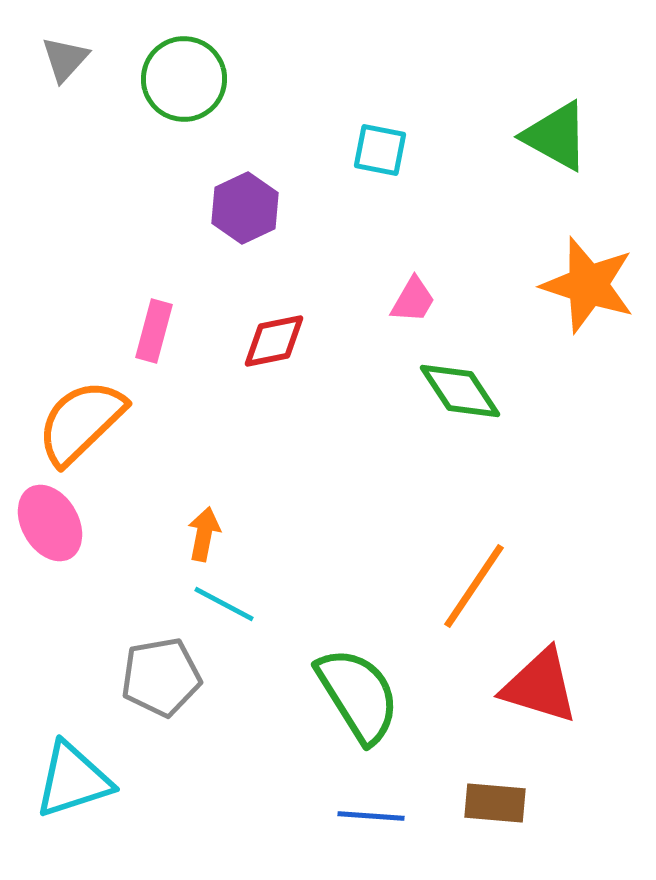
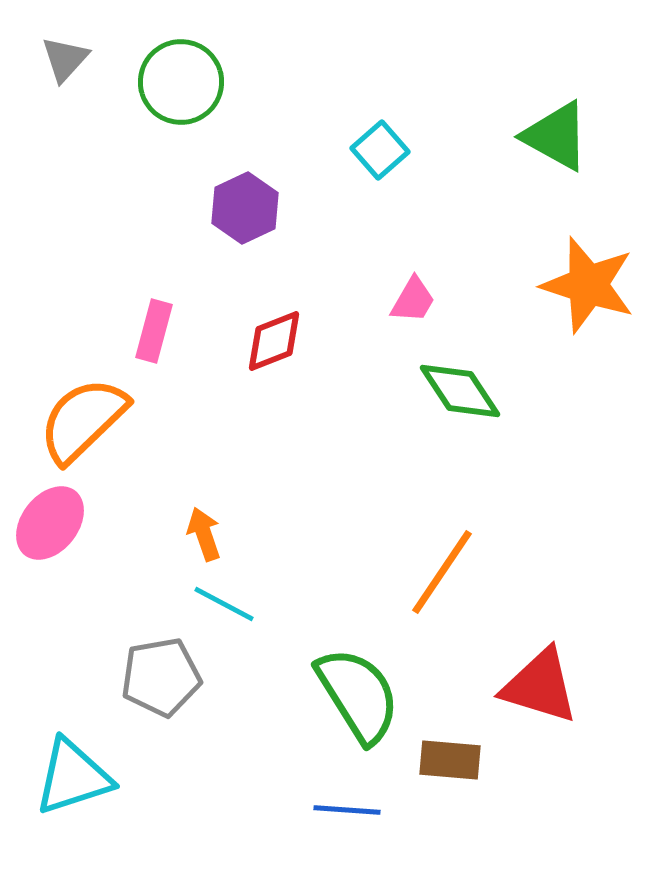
green circle: moved 3 px left, 3 px down
cyan square: rotated 38 degrees clockwise
red diamond: rotated 10 degrees counterclockwise
orange semicircle: moved 2 px right, 2 px up
pink ellipse: rotated 68 degrees clockwise
orange arrow: rotated 30 degrees counterclockwise
orange line: moved 32 px left, 14 px up
cyan triangle: moved 3 px up
brown rectangle: moved 45 px left, 43 px up
blue line: moved 24 px left, 6 px up
